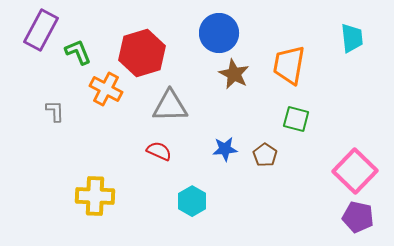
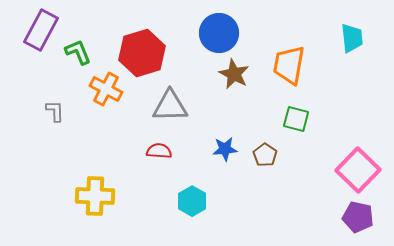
red semicircle: rotated 20 degrees counterclockwise
pink square: moved 3 px right, 1 px up
